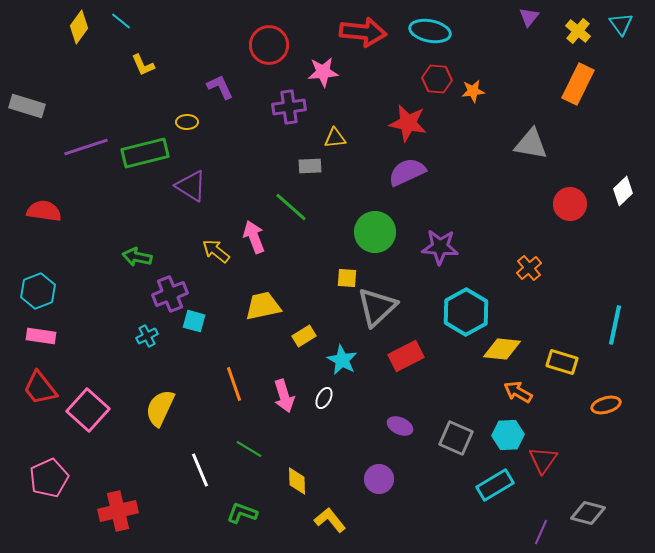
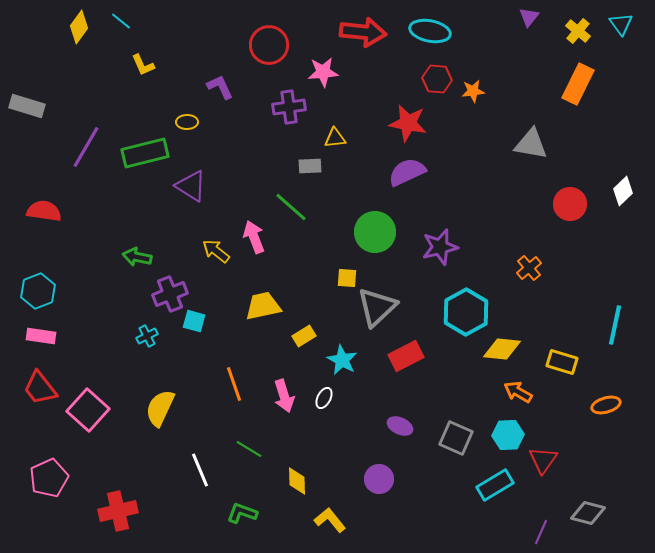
purple line at (86, 147): rotated 42 degrees counterclockwise
purple star at (440, 247): rotated 18 degrees counterclockwise
